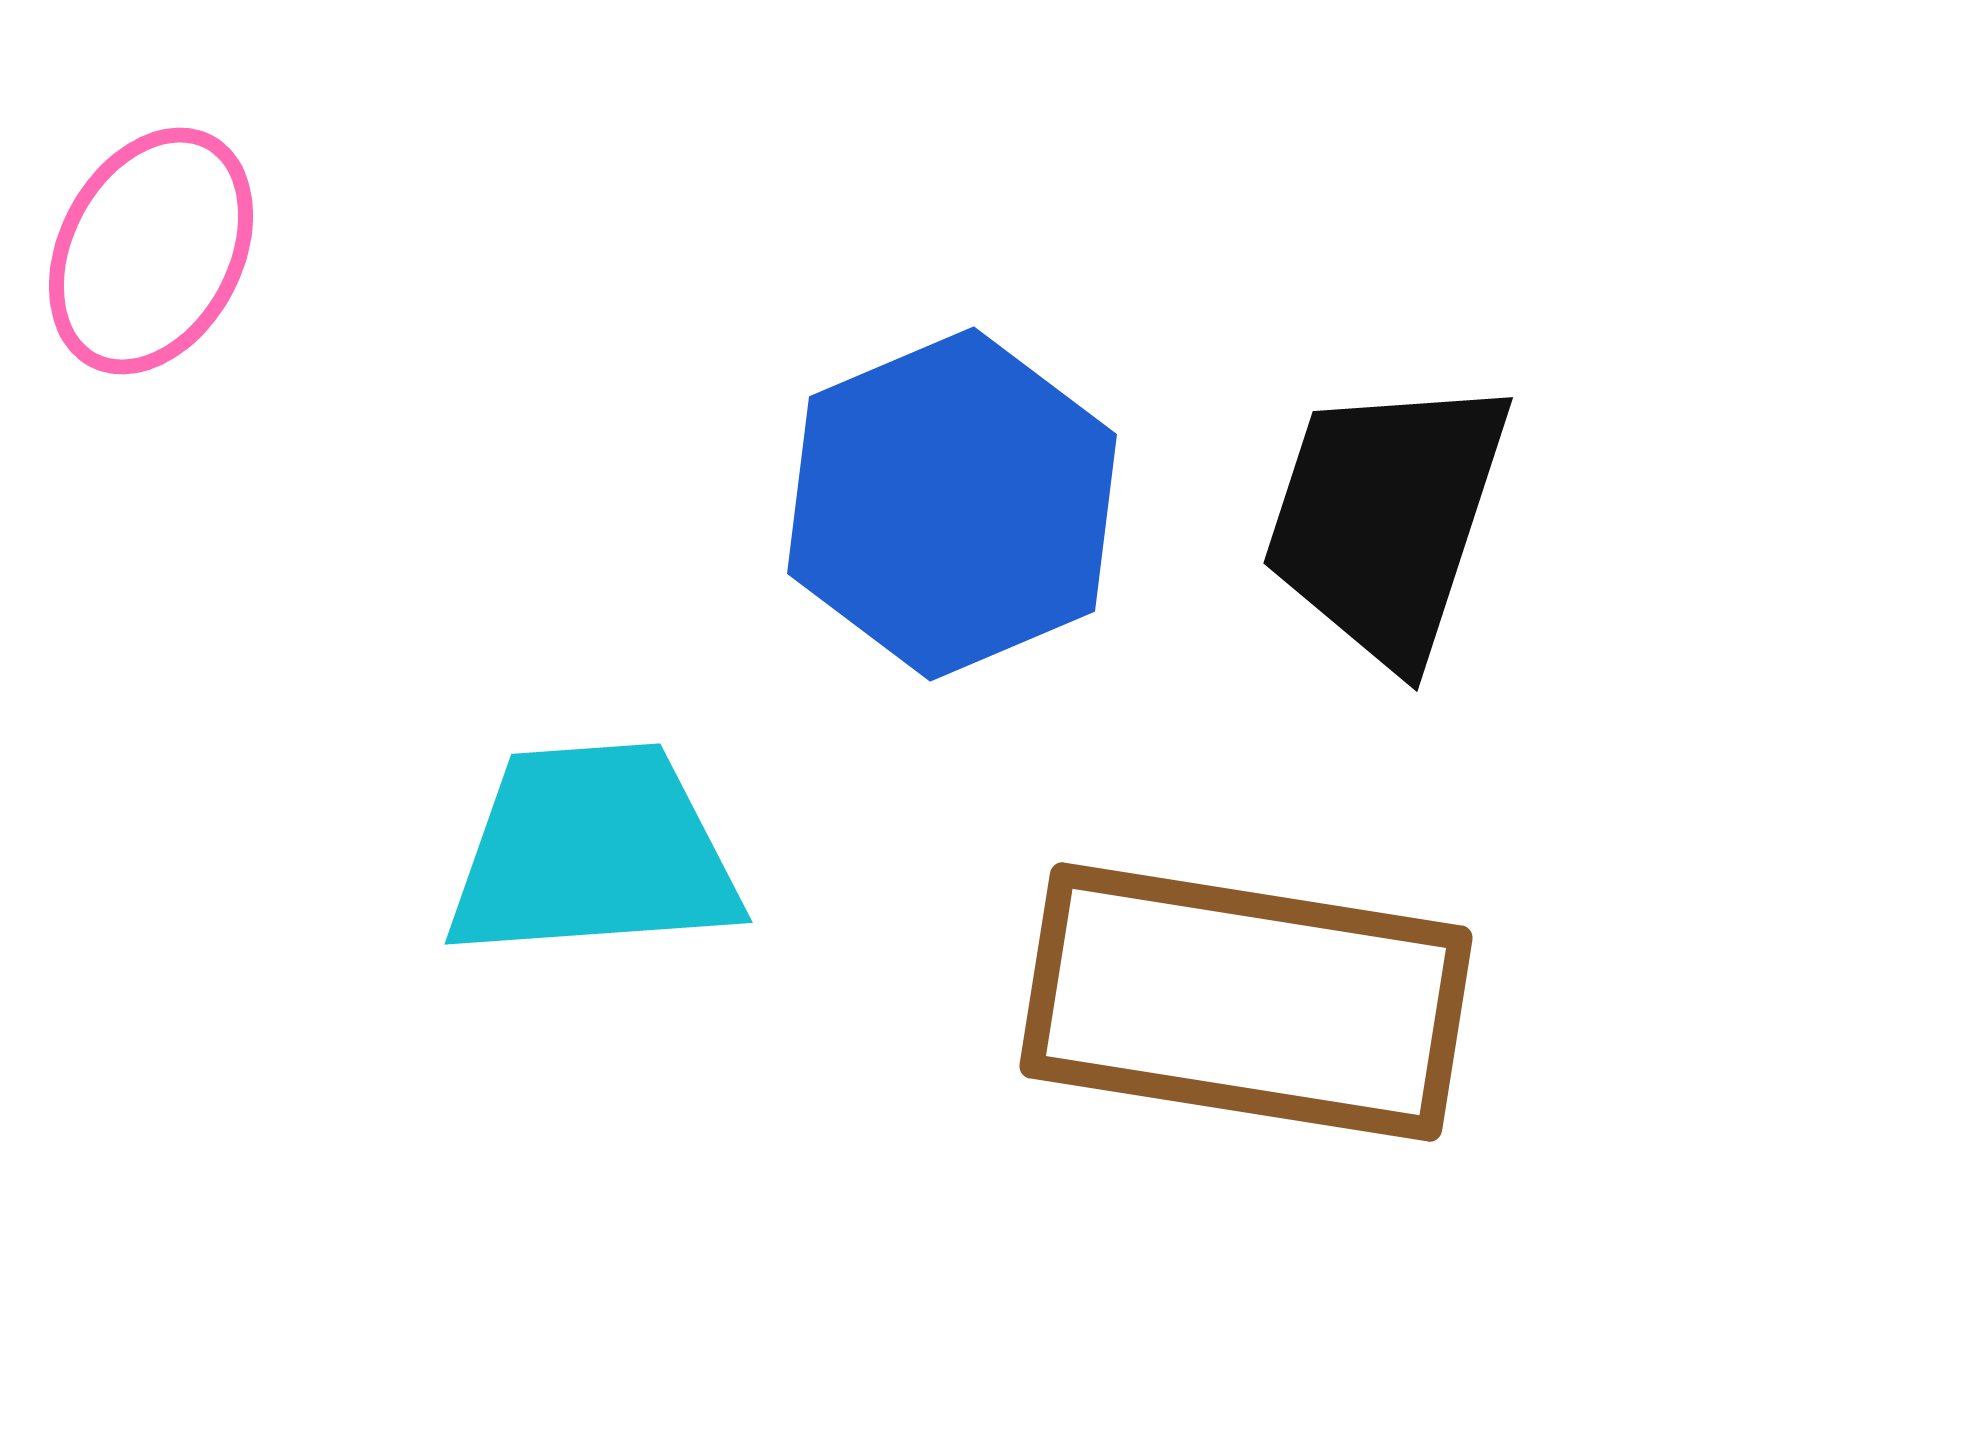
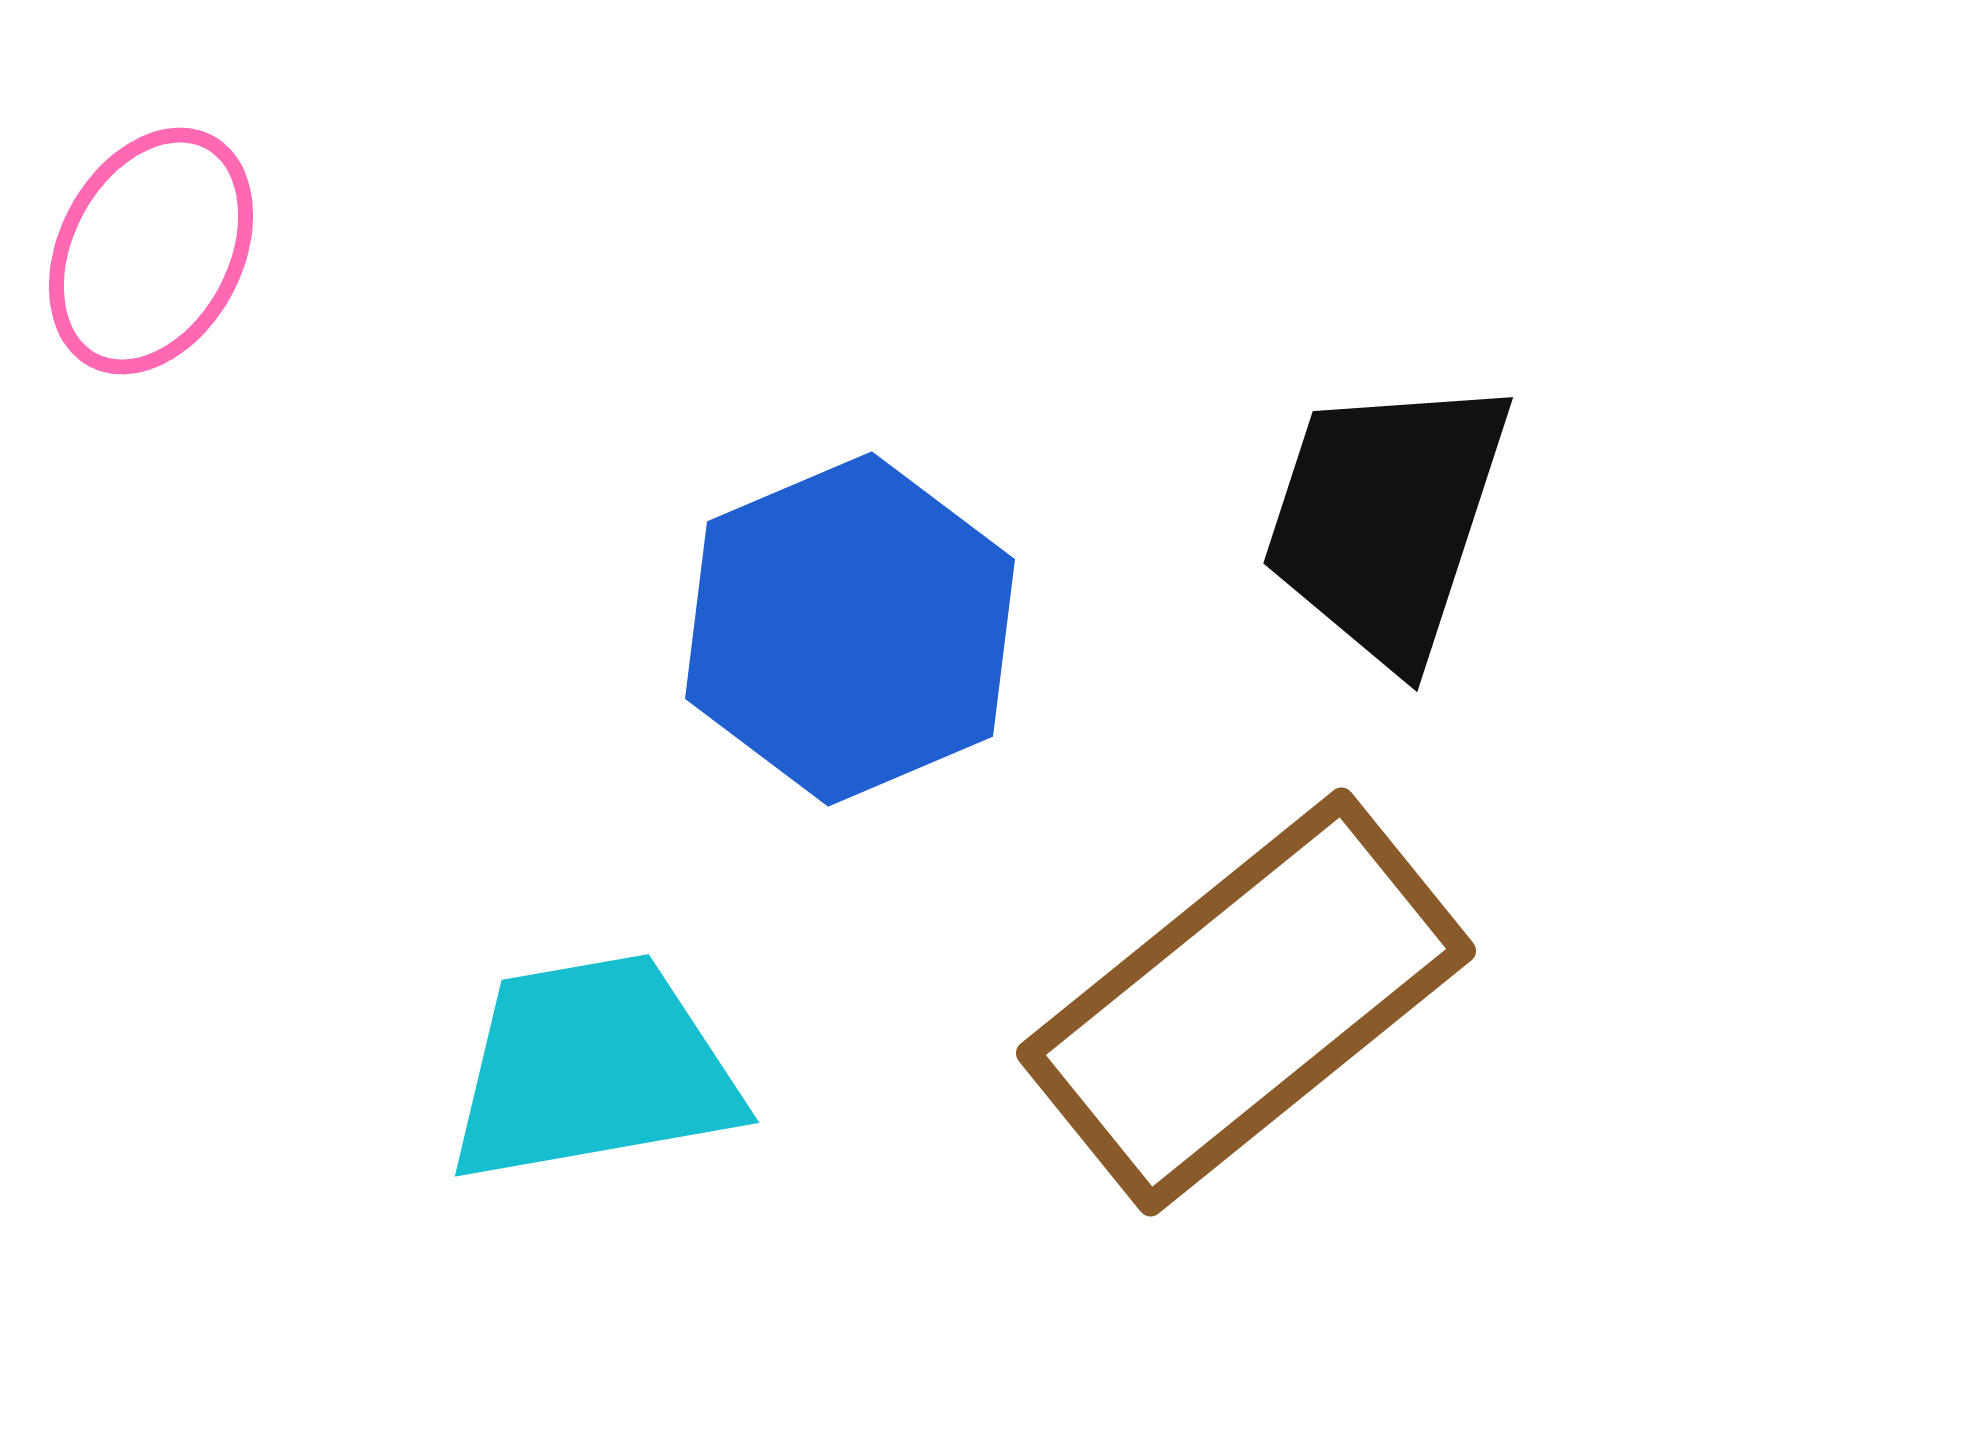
blue hexagon: moved 102 px left, 125 px down
cyan trapezoid: moved 217 px down; rotated 6 degrees counterclockwise
brown rectangle: rotated 48 degrees counterclockwise
